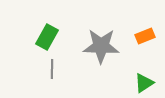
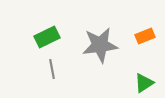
green rectangle: rotated 35 degrees clockwise
gray star: moved 1 px left, 1 px up; rotated 9 degrees counterclockwise
gray line: rotated 12 degrees counterclockwise
